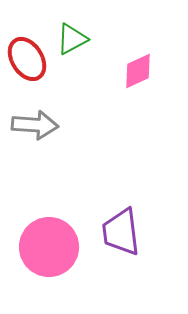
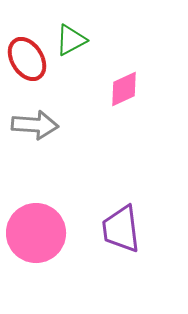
green triangle: moved 1 px left, 1 px down
pink diamond: moved 14 px left, 18 px down
purple trapezoid: moved 3 px up
pink circle: moved 13 px left, 14 px up
